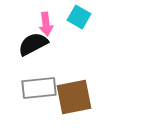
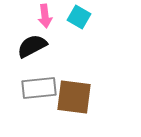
pink arrow: moved 1 px left, 8 px up
black semicircle: moved 1 px left, 2 px down
brown square: rotated 18 degrees clockwise
